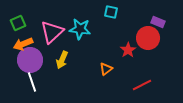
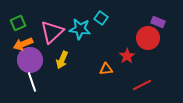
cyan square: moved 10 px left, 6 px down; rotated 24 degrees clockwise
red star: moved 1 px left, 6 px down
orange triangle: rotated 32 degrees clockwise
